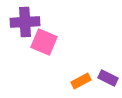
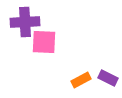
pink square: rotated 20 degrees counterclockwise
orange rectangle: moved 1 px up
